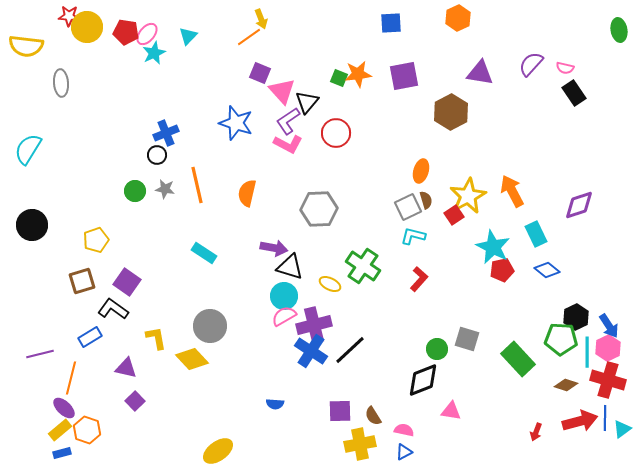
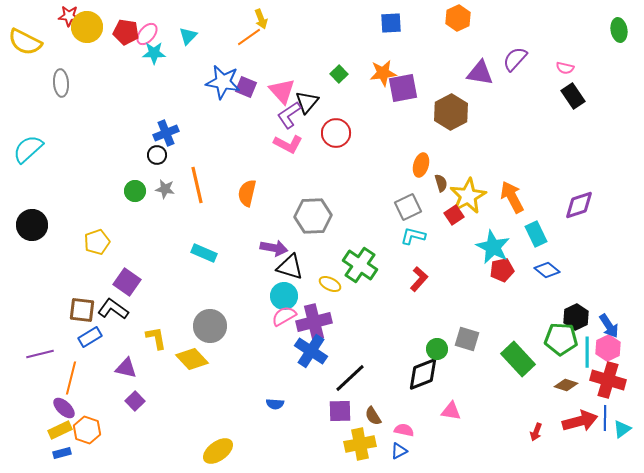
yellow semicircle at (26, 46): moved 1 px left, 4 px up; rotated 20 degrees clockwise
cyan star at (154, 53): rotated 25 degrees clockwise
purple semicircle at (531, 64): moved 16 px left, 5 px up
purple square at (260, 73): moved 14 px left, 14 px down
orange star at (358, 74): moved 25 px right, 1 px up
purple square at (404, 76): moved 1 px left, 12 px down
green square at (339, 78): moved 4 px up; rotated 24 degrees clockwise
black rectangle at (574, 93): moved 1 px left, 3 px down
purple L-shape at (288, 121): moved 1 px right, 6 px up
blue star at (236, 123): moved 13 px left, 41 px up; rotated 8 degrees counterclockwise
cyan semicircle at (28, 149): rotated 16 degrees clockwise
orange ellipse at (421, 171): moved 6 px up
orange arrow at (512, 191): moved 6 px down
brown semicircle at (426, 200): moved 15 px right, 17 px up
gray hexagon at (319, 209): moved 6 px left, 7 px down
yellow pentagon at (96, 240): moved 1 px right, 2 px down
cyan rectangle at (204, 253): rotated 10 degrees counterclockwise
green cross at (363, 266): moved 3 px left, 1 px up
brown square at (82, 281): moved 29 px down; rotated 24 degrees clockwise
purple cross at (314, 325): moved 3 px up
black line at (350, 350): moved 28 px down
black diamond at (423, 380): moved 6 px up
yellow rectangle at (60, 430): rotated 15 degrees clockwise
blue triangle at (404, 452): moved 5 px left, 1 px up
